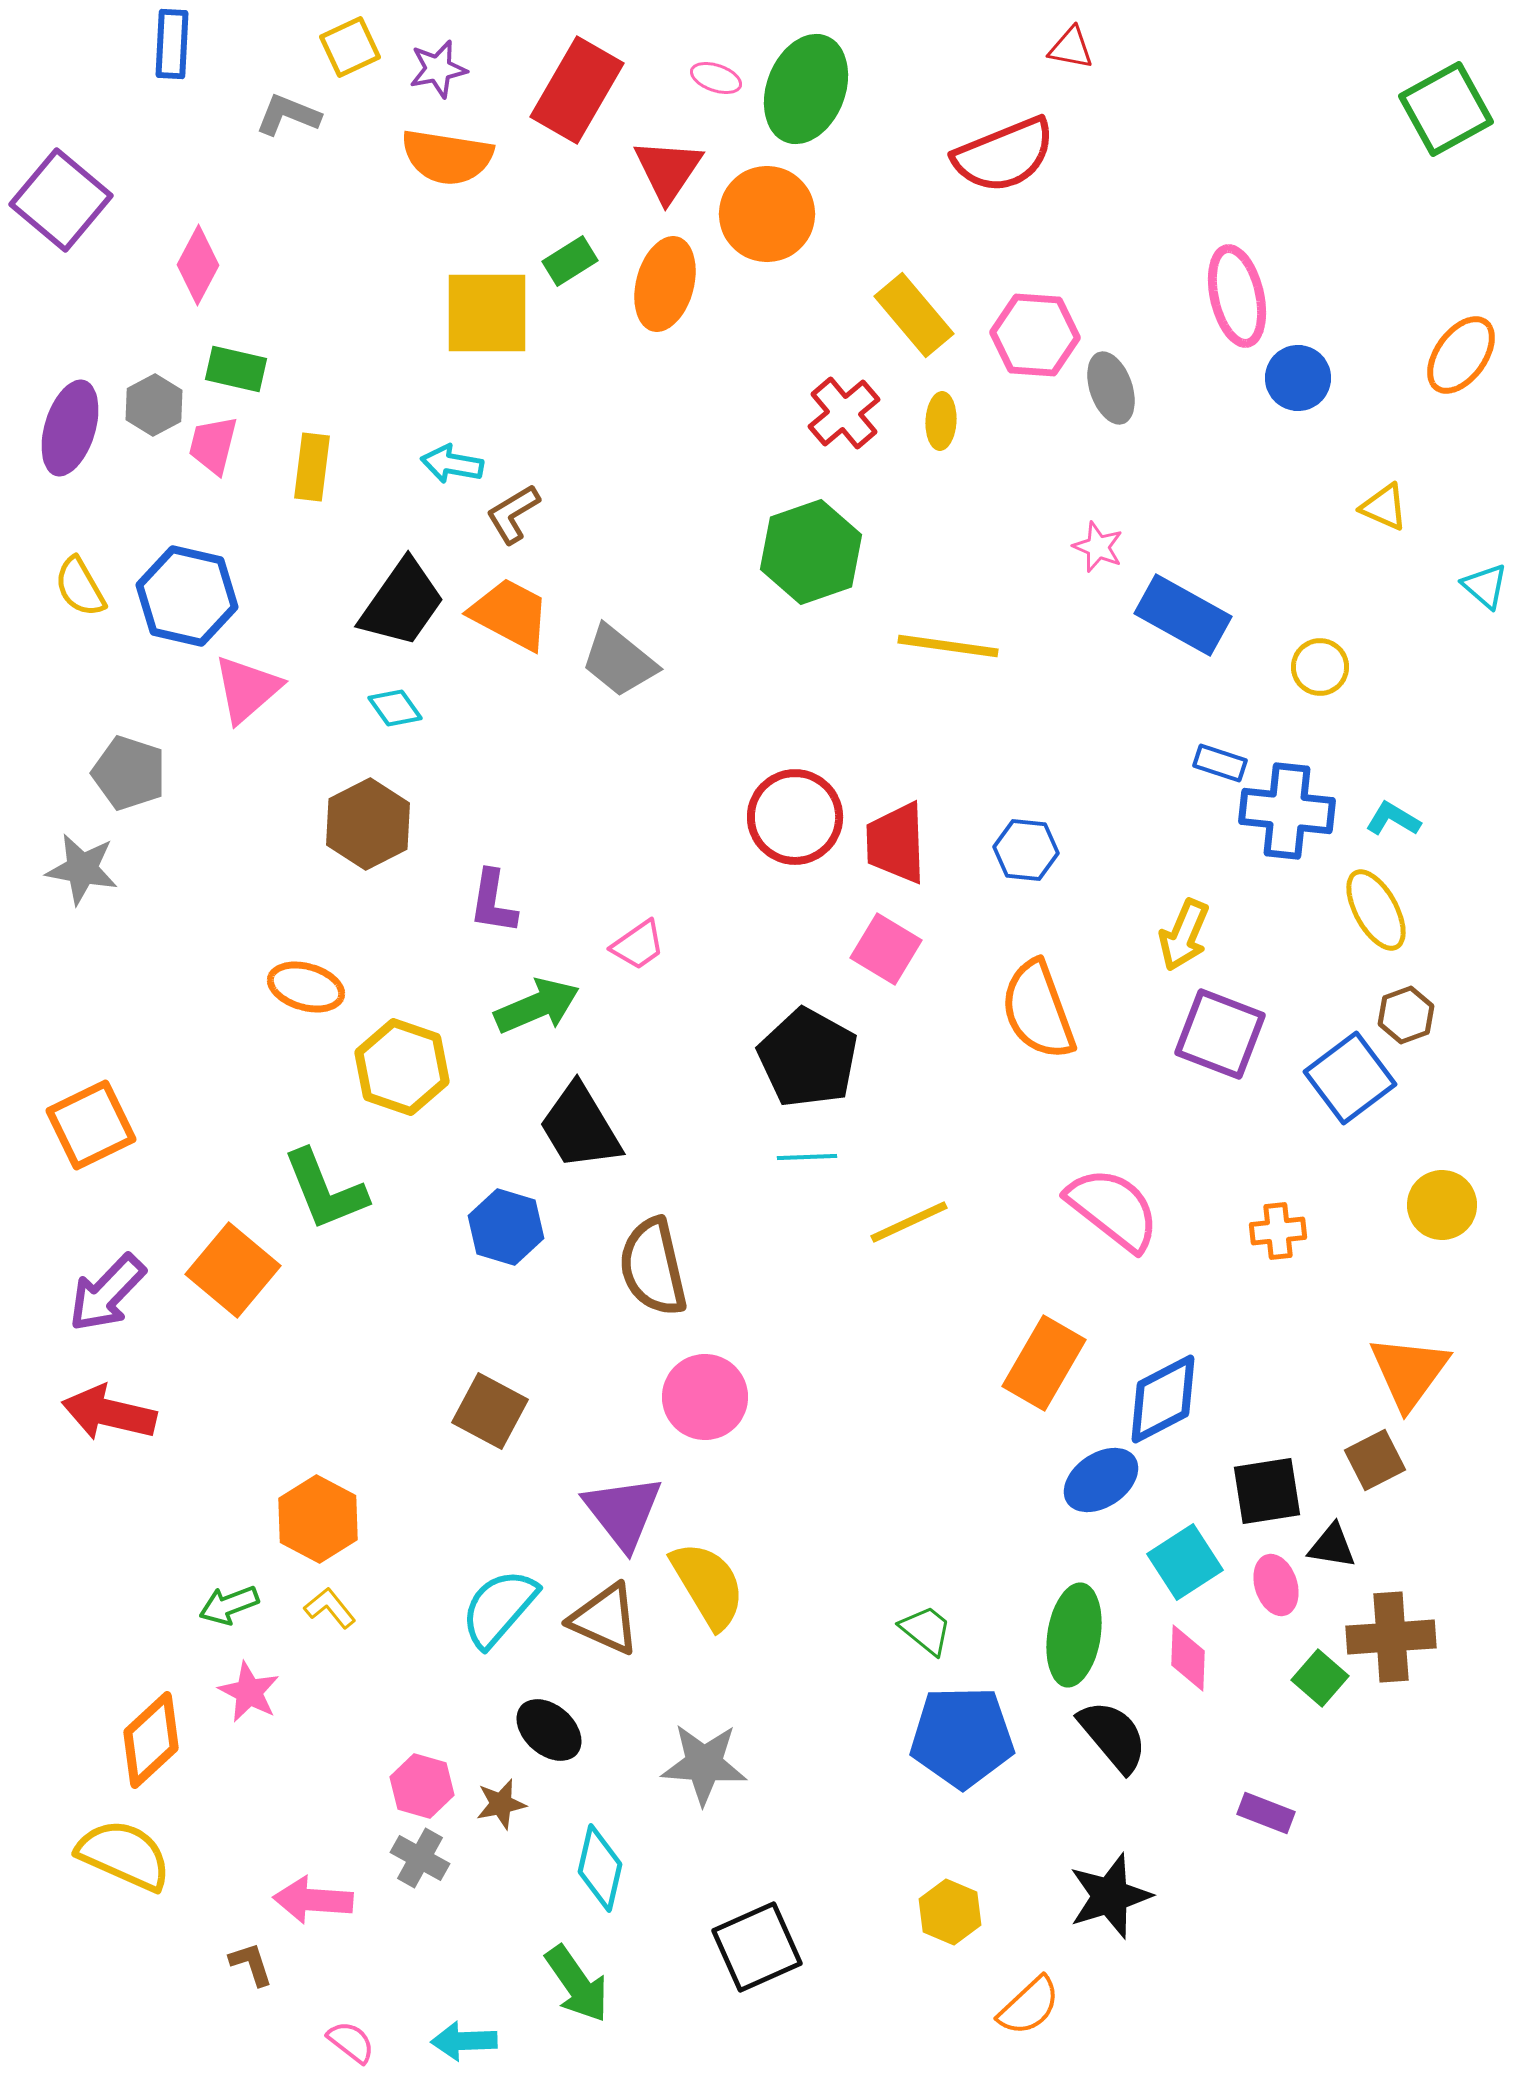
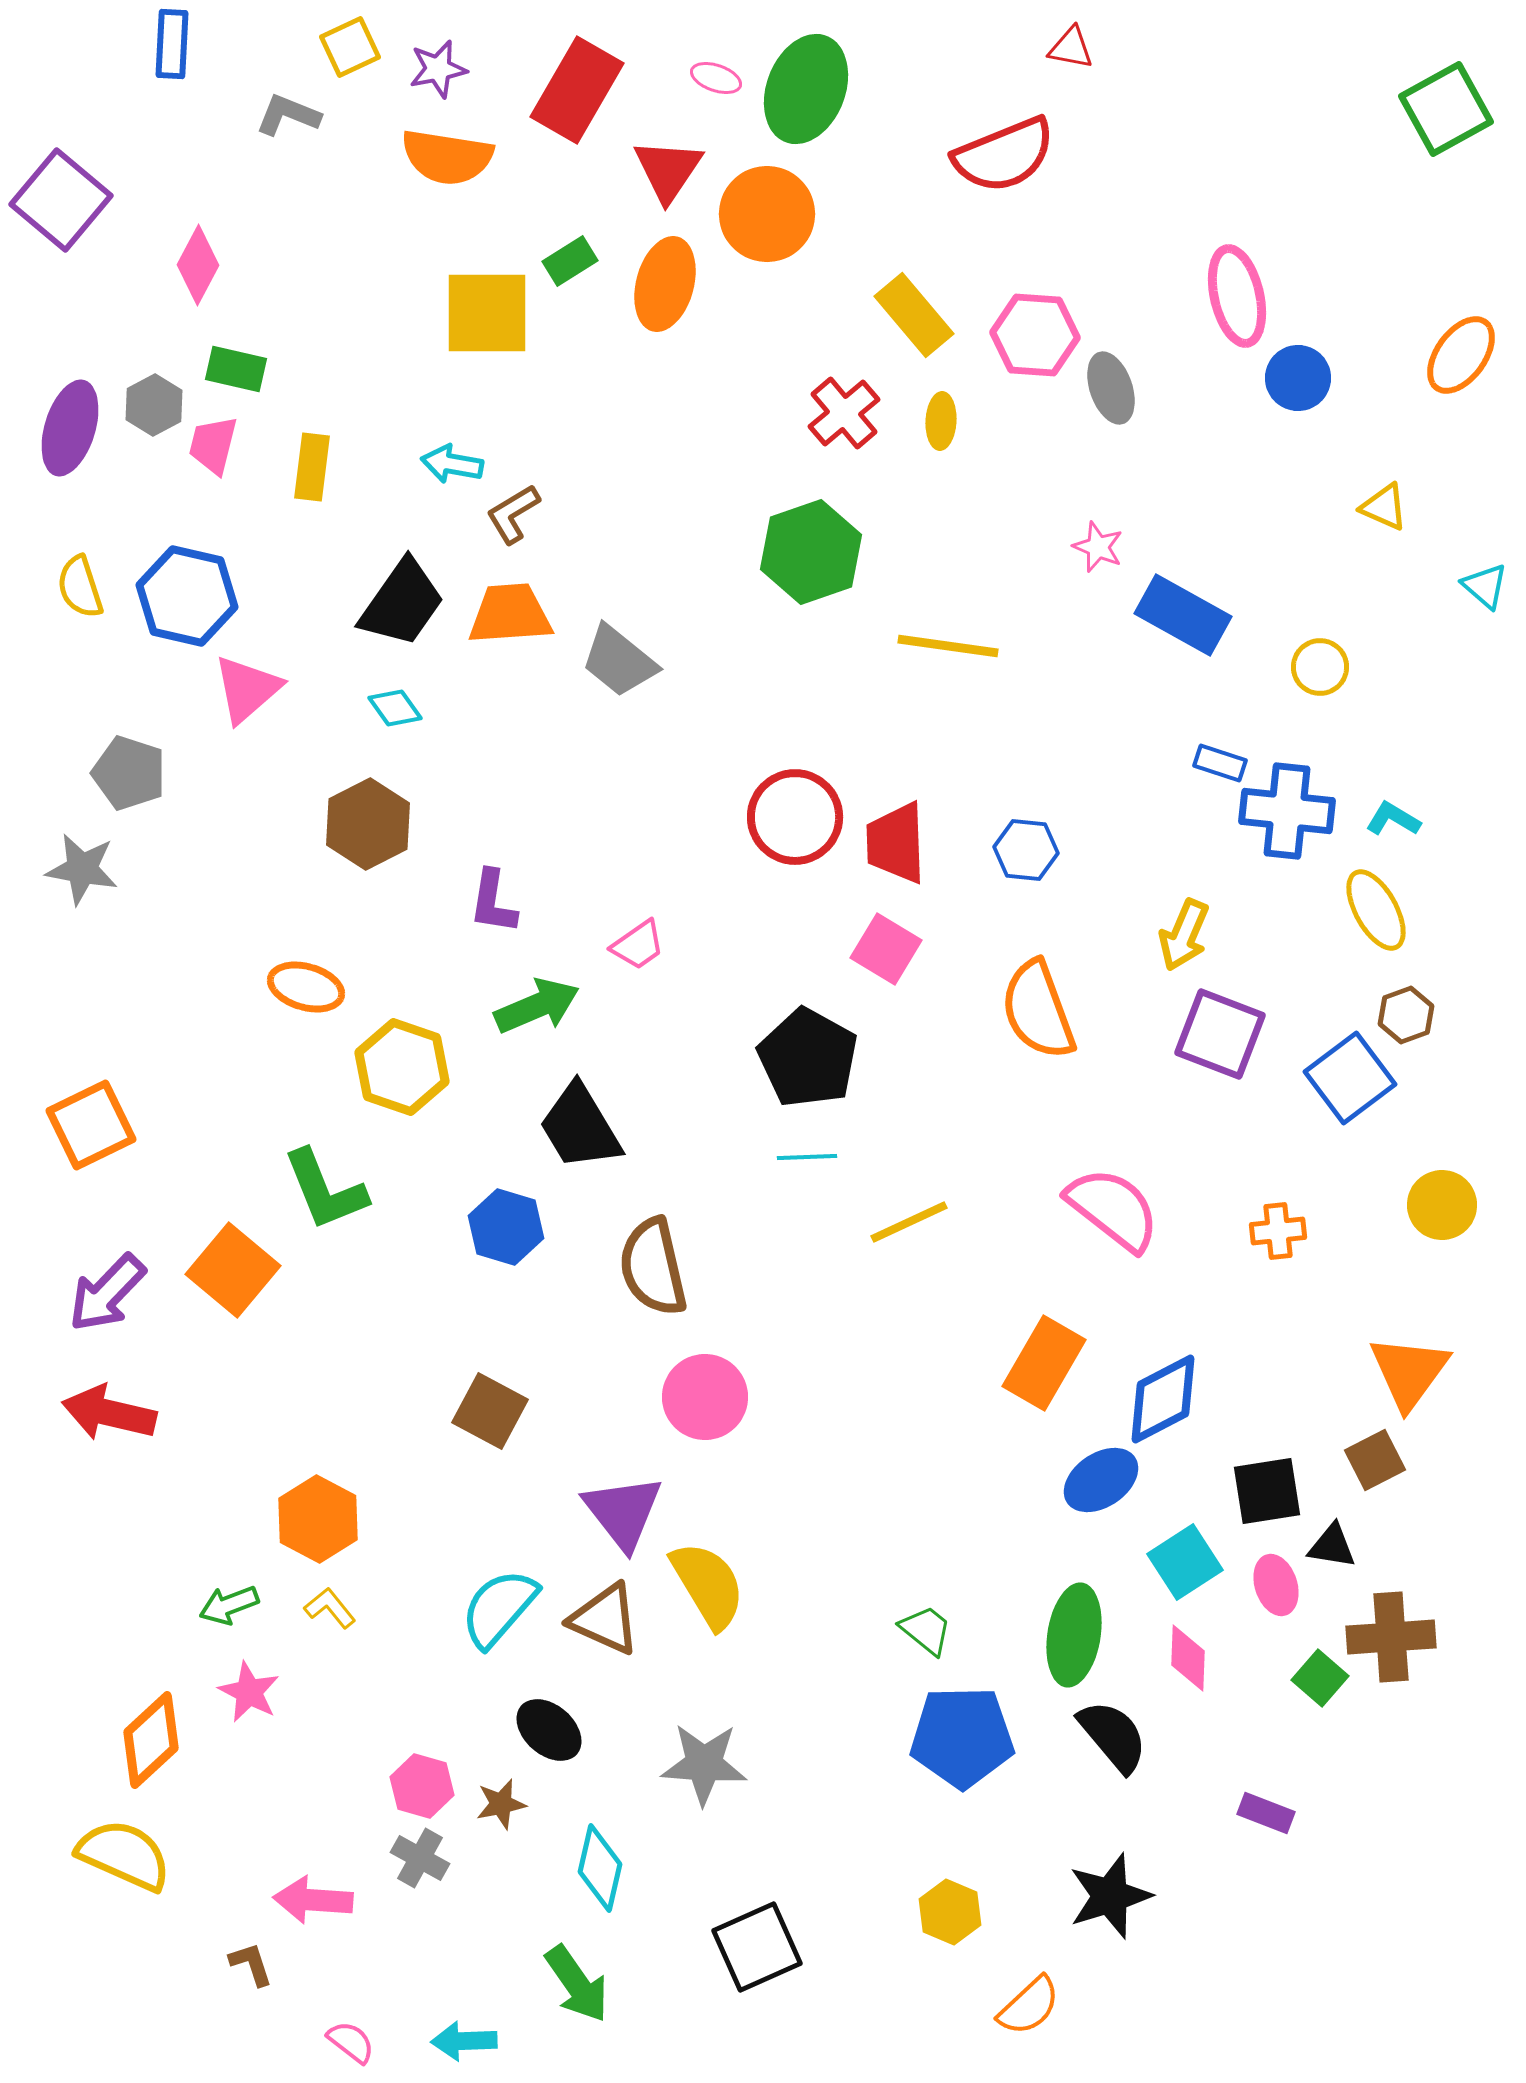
yellow semicircle at (80, 587): rotated 12 degrees clockwise
orange trapezoid at (510, 614): rotated 32 degrees counterclockwise
